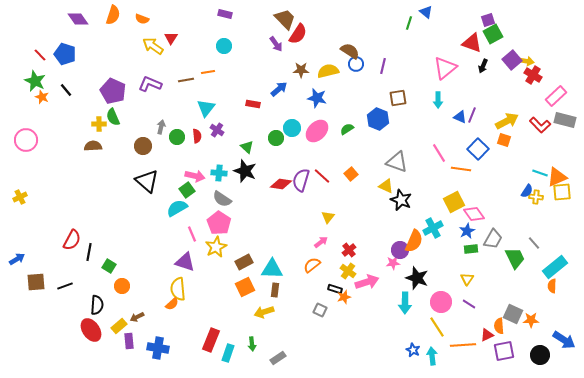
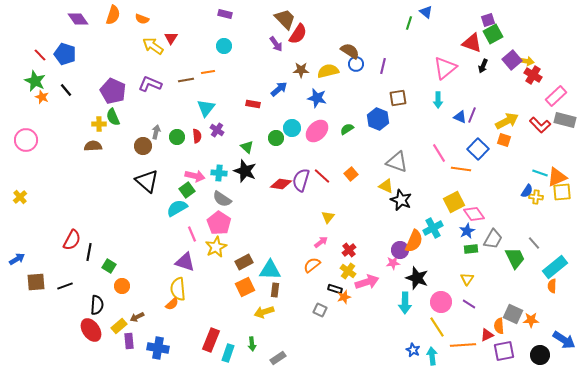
gray arrow at (161, 127): moved 5 px left, 5 px down
yellow cross at (20, 197): rotated 16 degrees counterclockwise
cyan triangle at (272, 269): moved 2 px left, 1 px down
